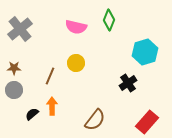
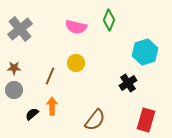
red rectangle: moved 1 px left, 2 px up; rotated 25 degrees counterclockwise
